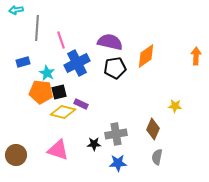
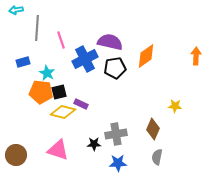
blue cross: moved 8 px right, 4 px up
